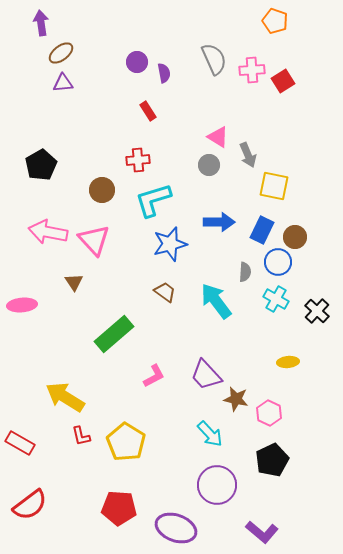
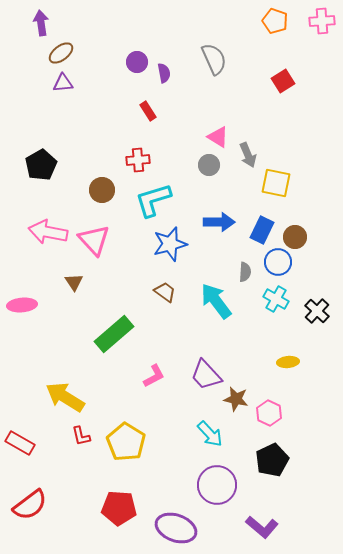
pink cross at (252, 70): moved 70 px right, 49 px up
yellow square at (274, 186): moved 2 px right, 3 px up
purple L-shape at (262, 532): moved 5 px up
